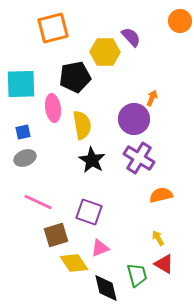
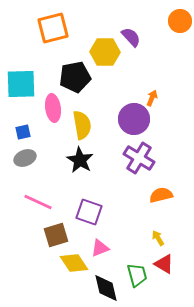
black star: moved 12 px left
